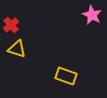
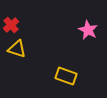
pink star: moved 4 px left, 15 px down
